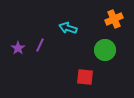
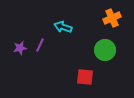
orange cross: moved 2 px left, 1 px up
cyan arrow: moved 5 px left, 1 px up
purple star: moved 2 px right; rotated 24 degrees clockwise
